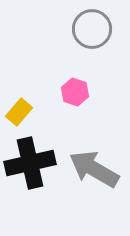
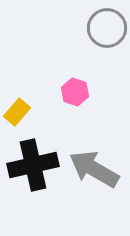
gray circle: moved 15 px right, 1 px up
yellow rectangle: moved 2 px left
black cross: moved 3 px right, 2 px down
